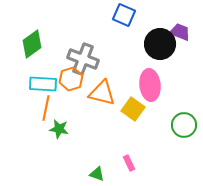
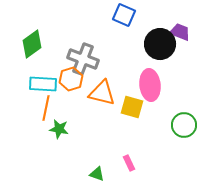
yellow square: moved 1 px left, 2 px up; rotated 20 degrees counterclockwise
